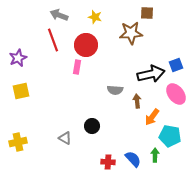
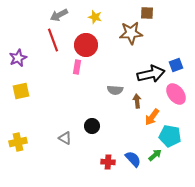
gray arrow: rotated 48 degrees counterclockwise
green arrow: rotated 48 degrees clockwise
